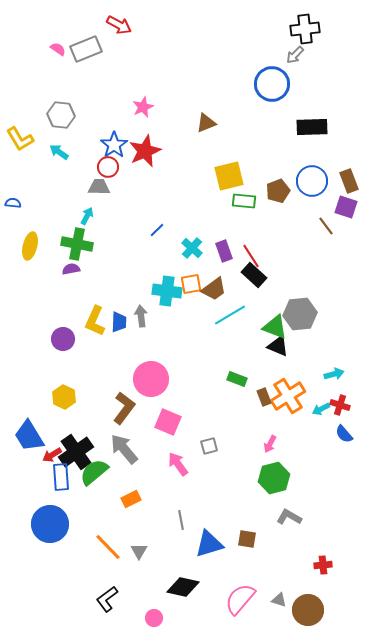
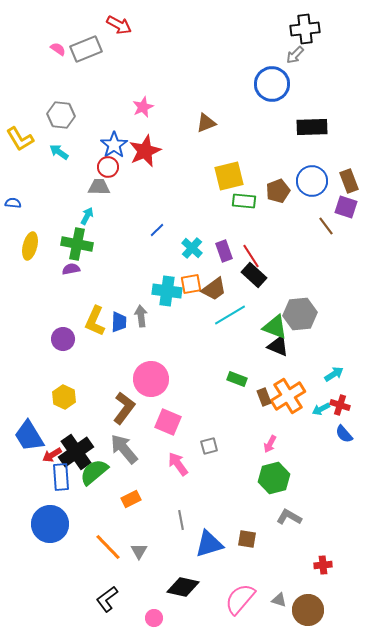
cyan arrow at (334, 374): rotated 18 degrees counterclockwise
